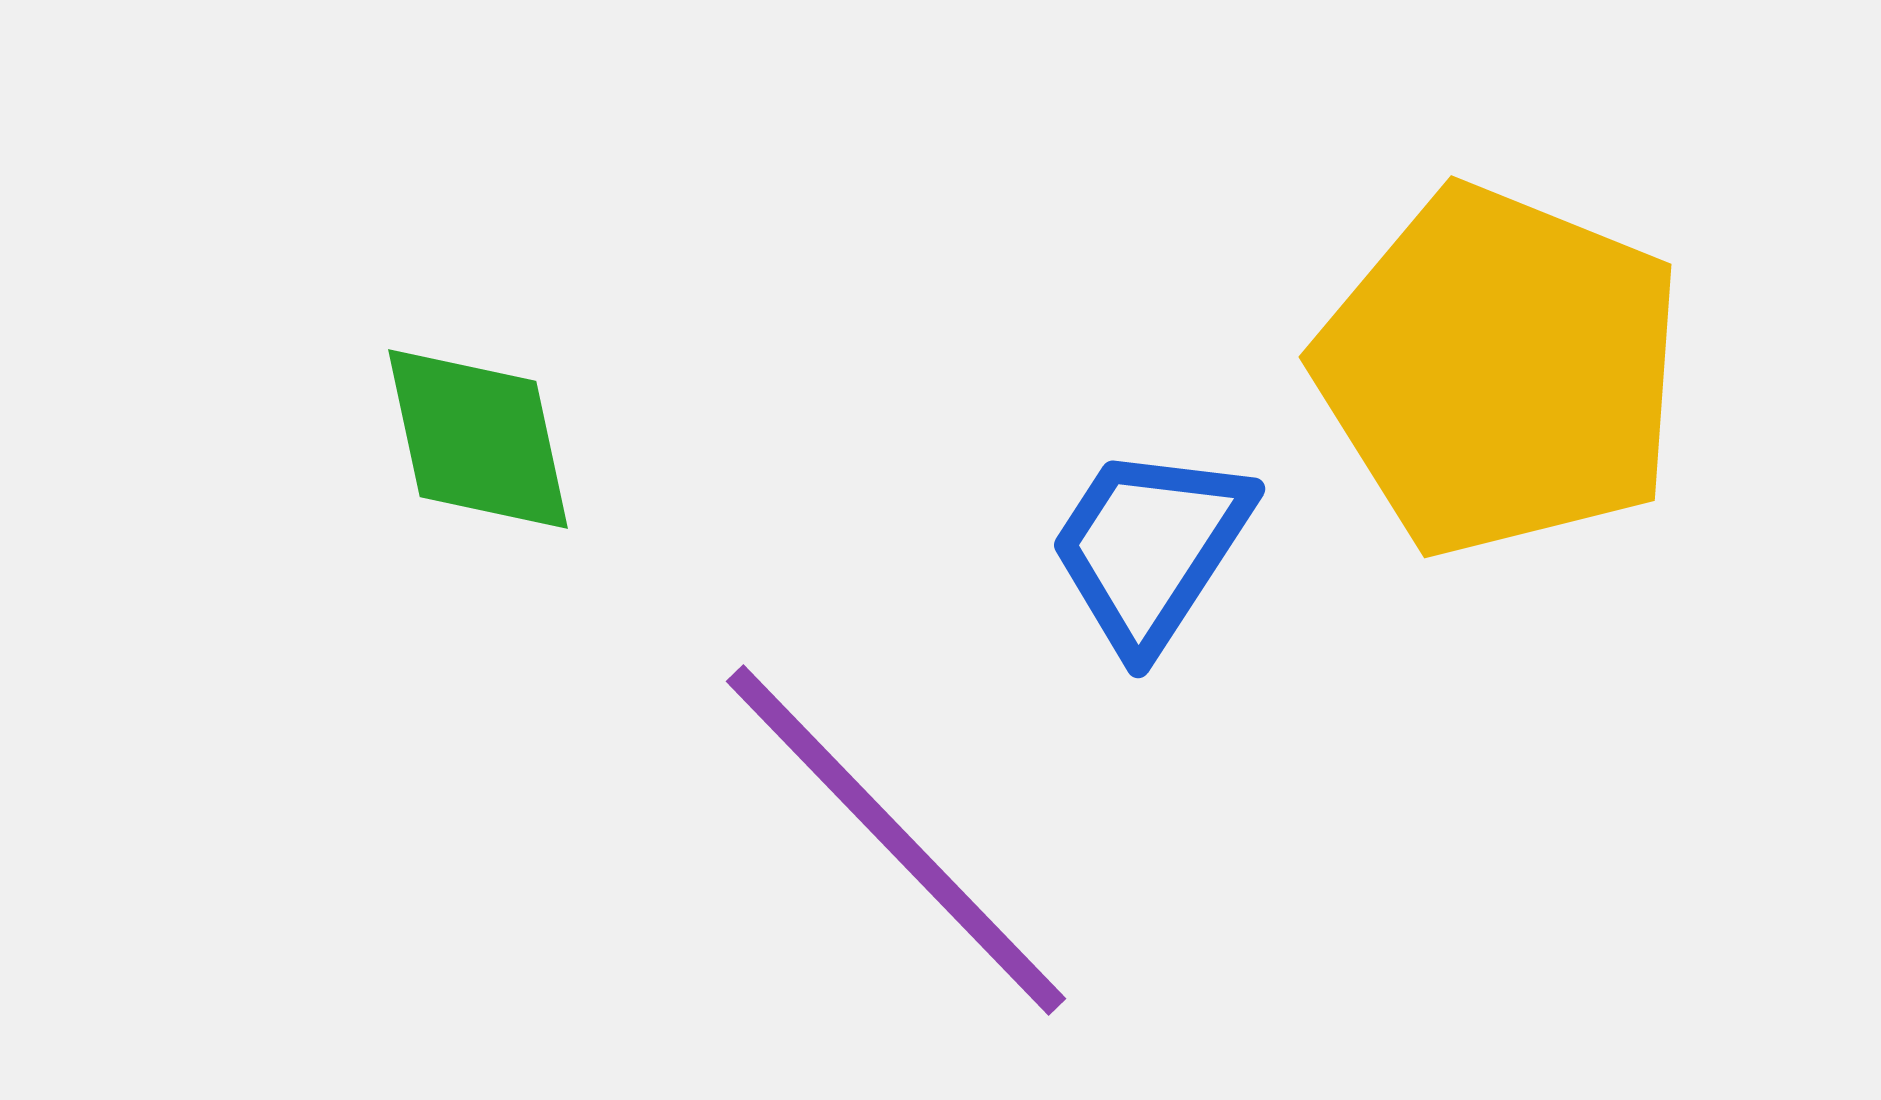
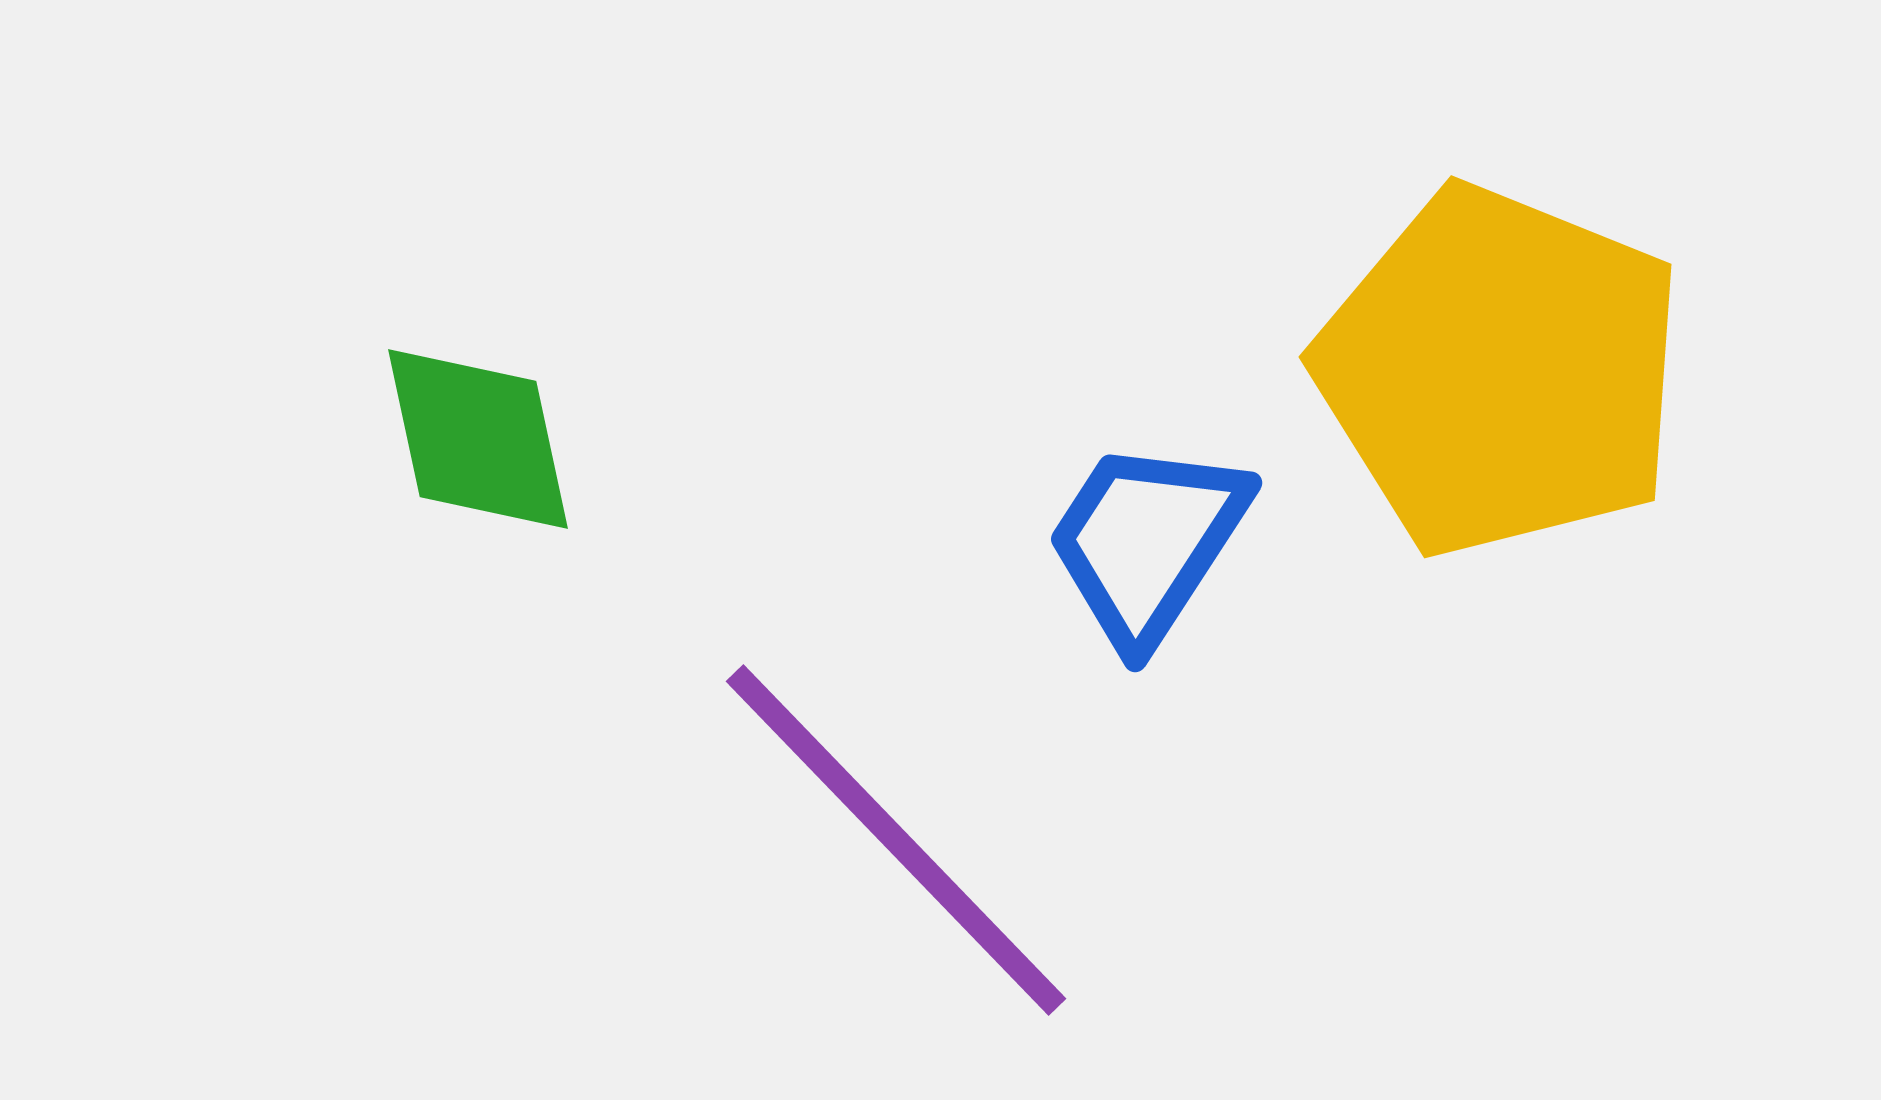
blue trapezoid: moved 3 px left, 6 px up
